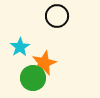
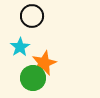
black circle: moved 25 px left
